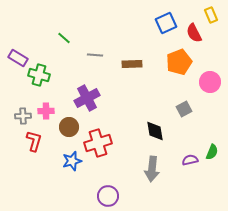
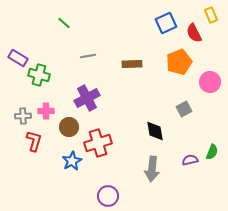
green line: moved 15 px up
gray line: moved 7 px left, 1 px down; rotated 14 degrees counterclockwise
blue star: rotated 12 degrees counterclockwise
